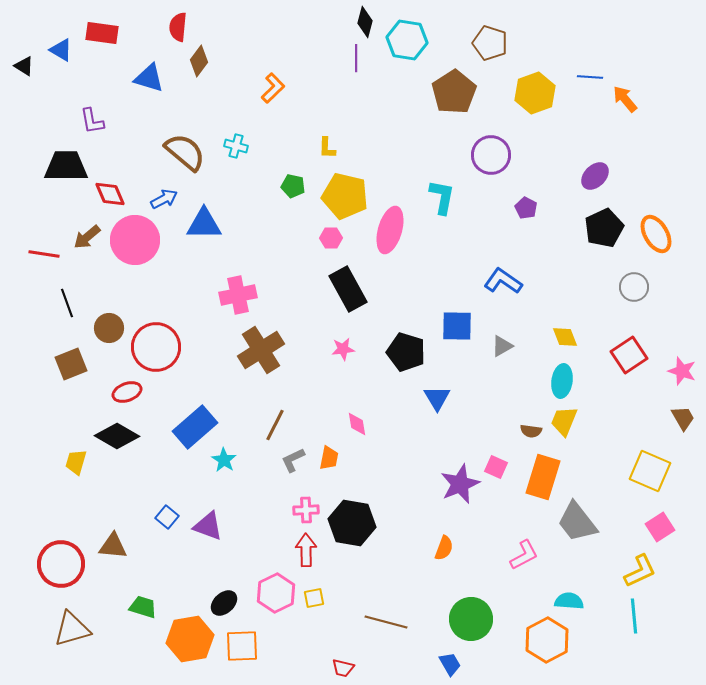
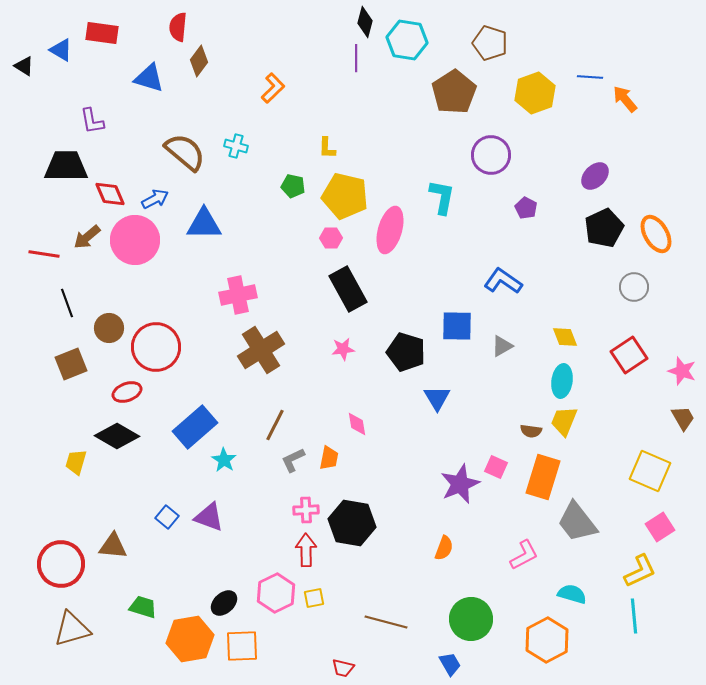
blue arrow at (164, 199): moved 9 px left
purple triangle at (208, 526): moved 1 px right, 9 px up
cyan semicircle at (569, 601): moved 3 px right, 7 px up; rotated 12 degrees clockwise
